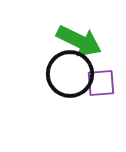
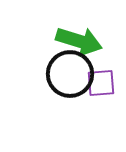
green arrow: rotated 9 degrees counterclockwise
